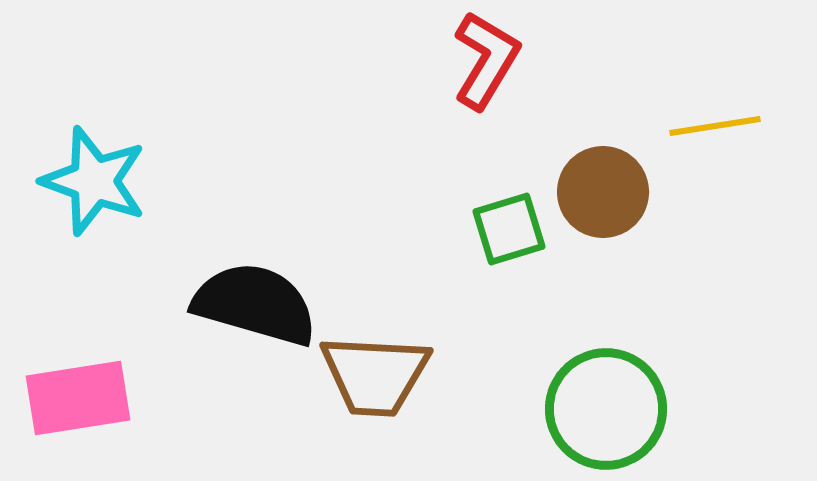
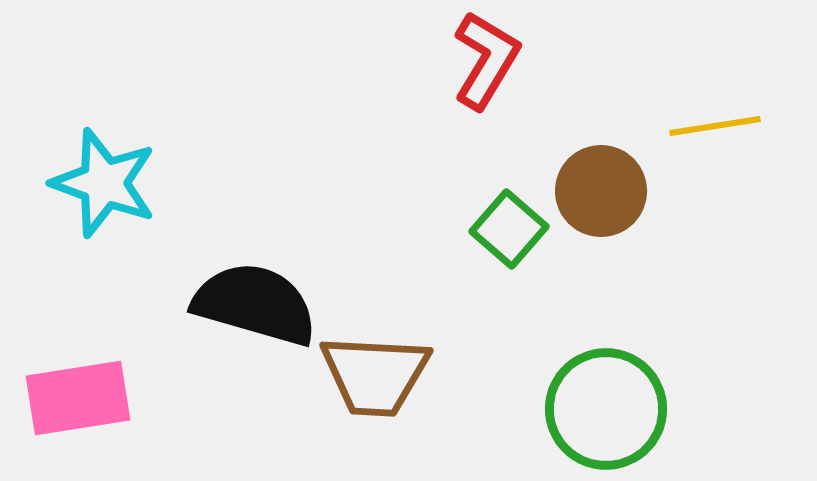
cyan star: moved 10 px right, 2 px down
brown circle: moved 2 px left, 1 px up
green square: rotated 32 degrees counterclockwise
